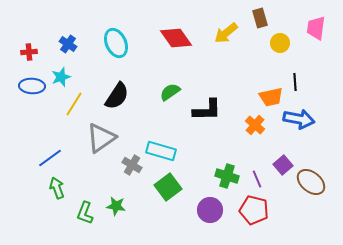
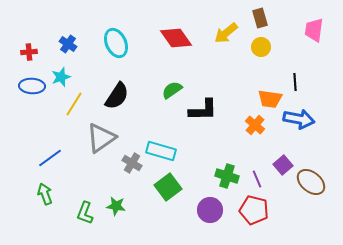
pink trapezoid: moved 2 px left, 2 px down
yellow circle: moved 19 px left, 4 px down
green semicircle: moved 2 px right, 2 px up
orange trapezoid: moved 1 px left, 2 px down; rotated 20 degrees clockwise
black L-shape: moved 4 px left
gray cross: moved 2 px up
green arrow: moved 12 px left, 6 px down
